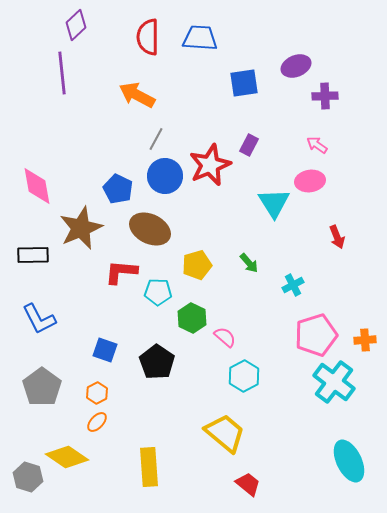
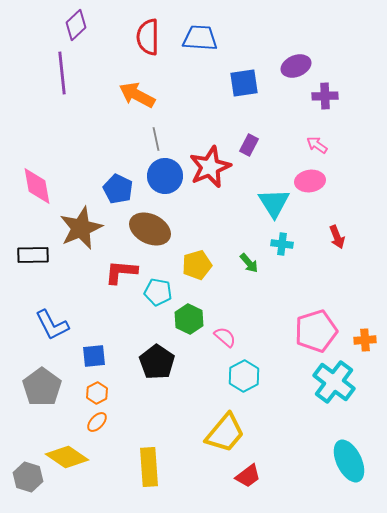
gray line at (156, 139): rotated 40 degrees counterclockwise
red star at (210, 165): moved 2 px down
cyan cross at (293, 285): moved 11 px left, 41 px up; rotated 35 degrees clockwise
cyan pentagon at (158, 292): rotated 8 degrees clockwise
green hexagon at (192, 318): moved 3 px left, 1 px down
blue L-shape at (39, 319): moved 13 px right, 6 px down
pink pentagon at (316, 335): moved 4 px up
blue square at (105, 350): moved 11 px left, 6 px down; rotated 25 degrees counterclockwise
yellow trapezoid at (225, 433): rotated 90 degrees clockwise
red trapezoid at (248, 484): moved 8 px up; rotated 104 degrees clockwise
